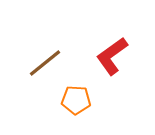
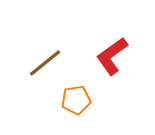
orange pentagon: rotated 12 degrees counterclockwise
